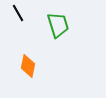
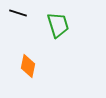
black line: rotated 42 degrees counterclockwise
